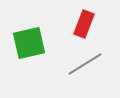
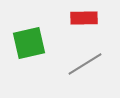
red rectangle: moved 6 px up; rotated 68 degrees clockwise
